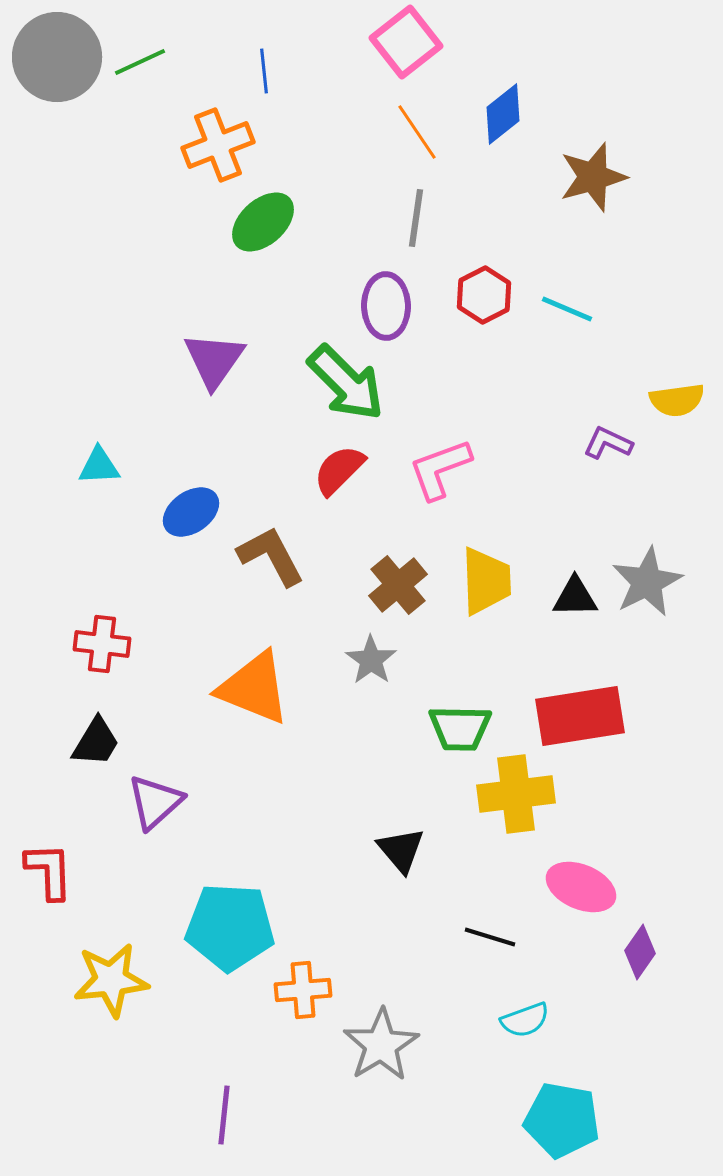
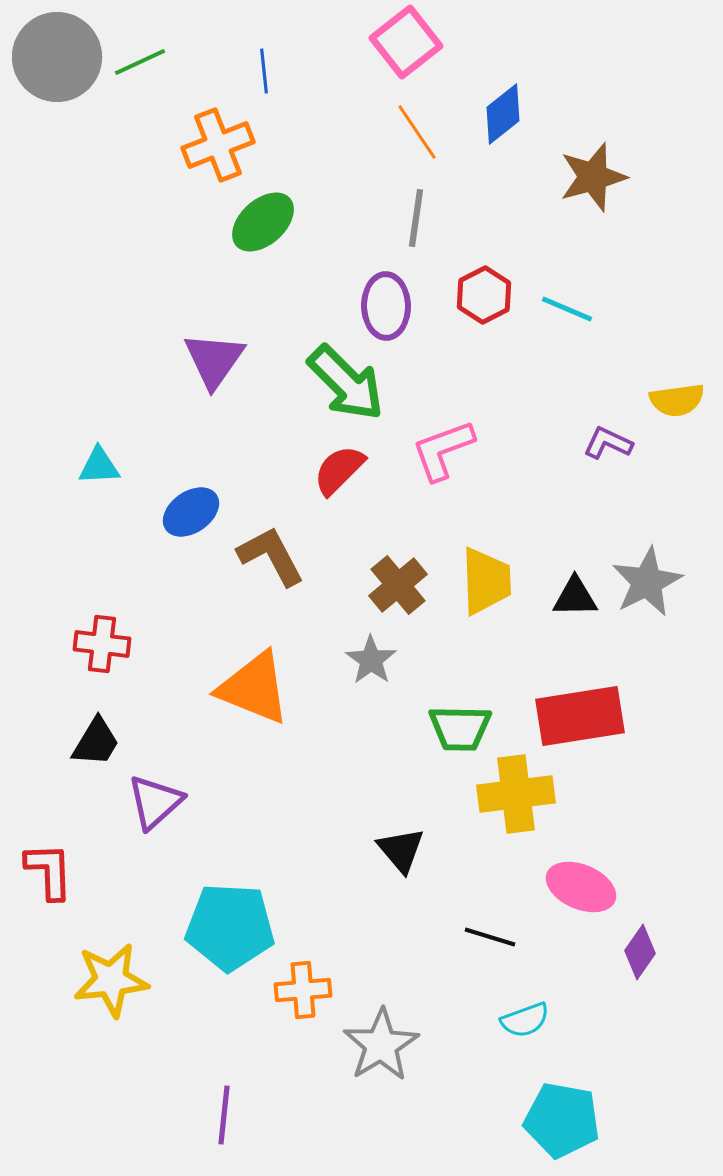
pink L-shape at (440, 469): moved 3 px right, 19 px up
